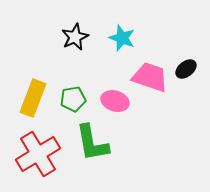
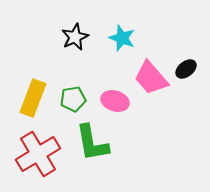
pink trapezoid: moved 1 px right, 1 px down; rotated 150 degrees counterclockwise
